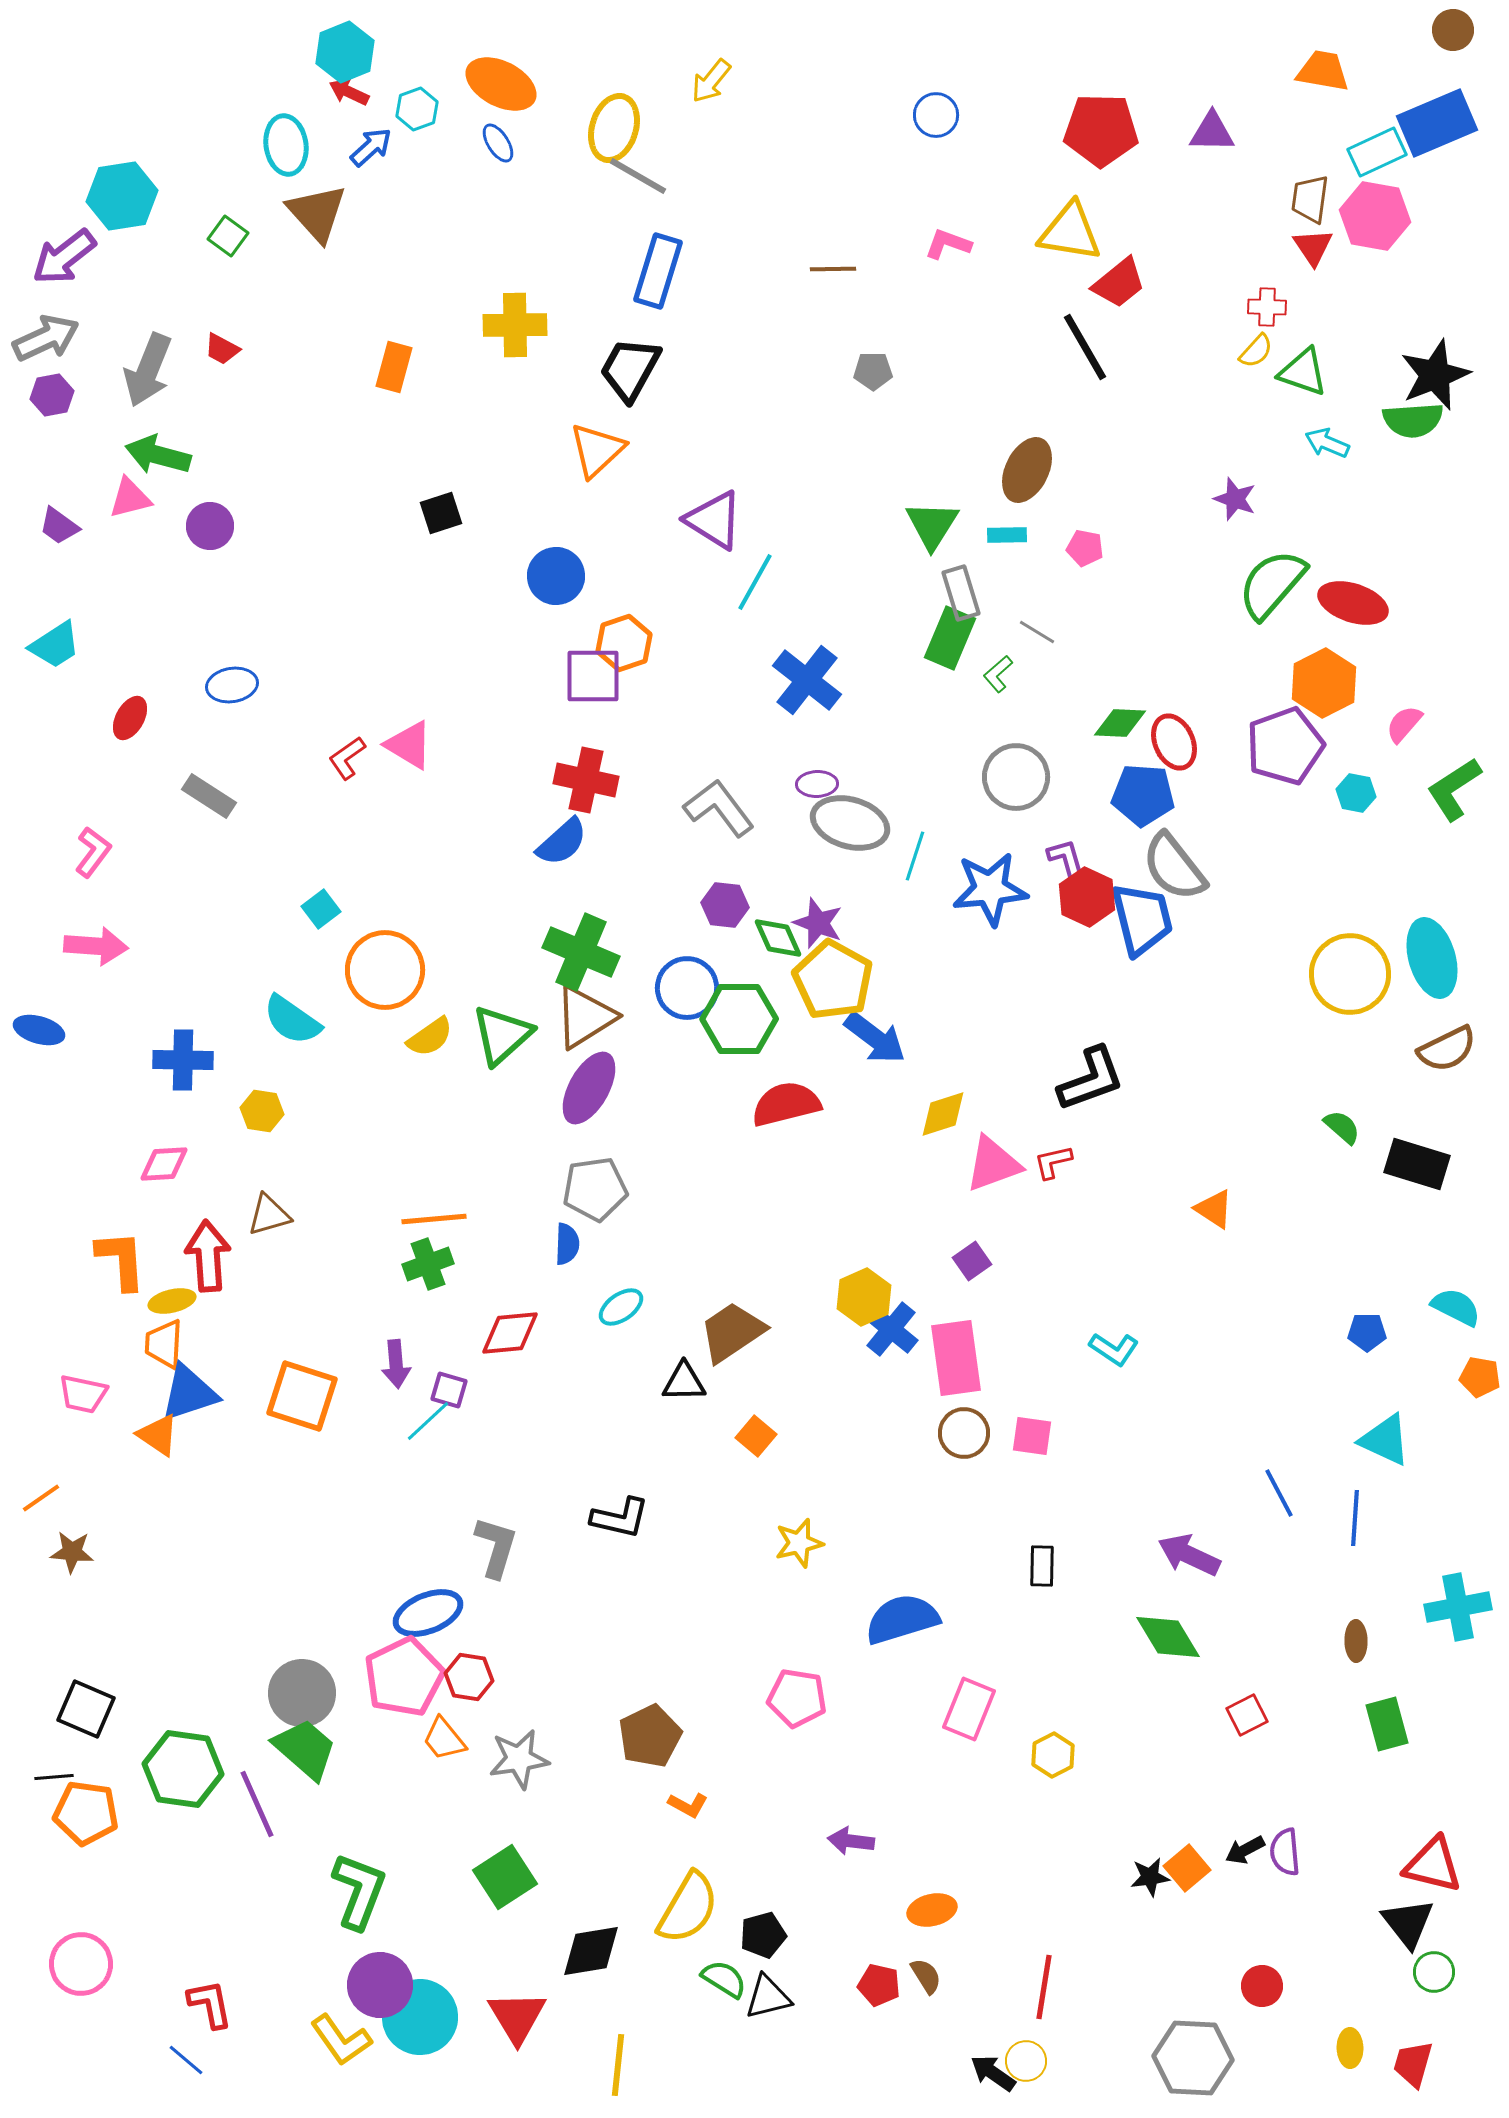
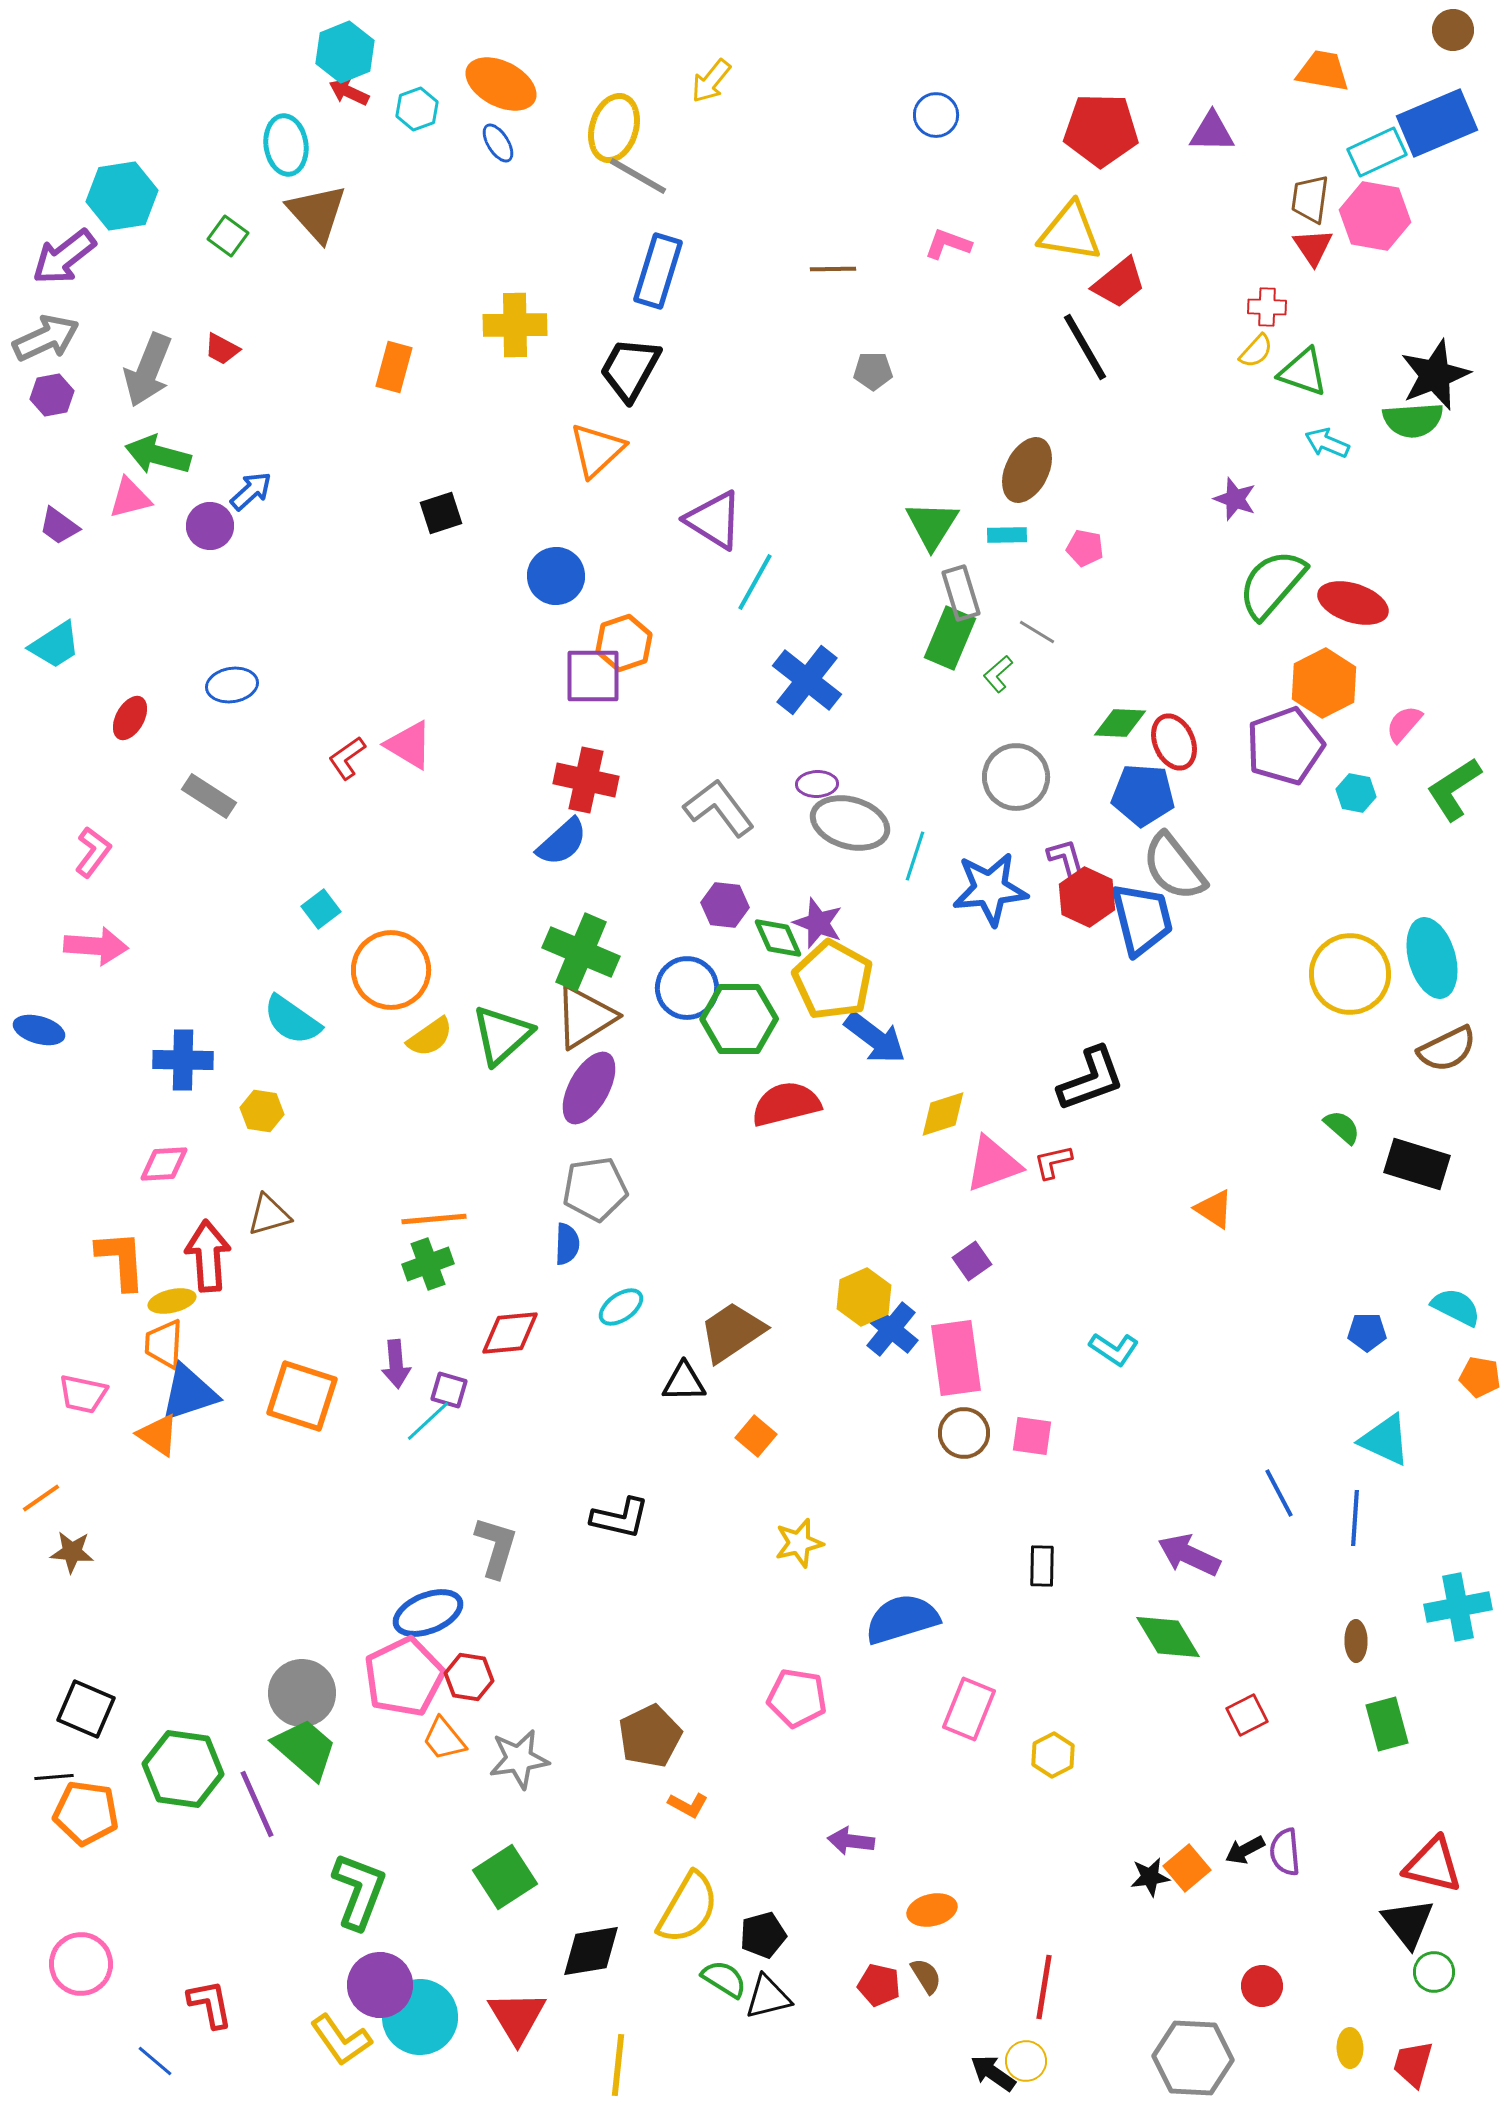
blue arrow at (371, 147): moved 120 px left, 344 px down
orange circle at (385, 970): moved 6 px right
blue line at (186, 2060): moved 31 px left, 1 px down
